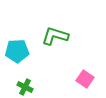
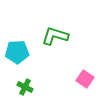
cyan pentagon: moved 1 px down
